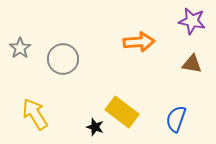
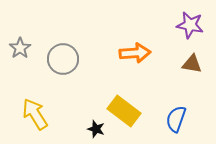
purple star: moved 2 px left, 4 px down
orange arrow: moved 4 px left, 11 px down
yellow rectangle: moved 2 px right, 1 px up
black star: moved 1 px right, 2 px down
